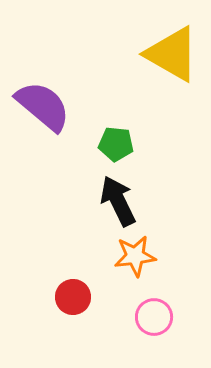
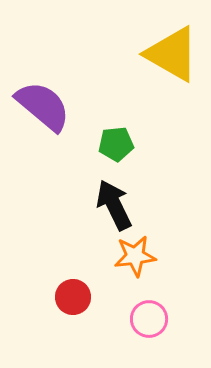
green pentagon: rotated 12 degrees counterclockwise
black arrow: moved 4 px left, 4 px down
pink circle: moved 5 px left, 2 px down
